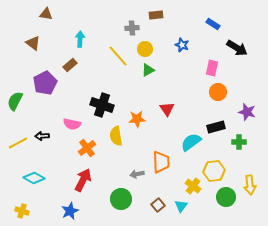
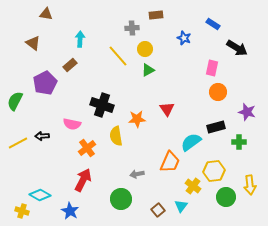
blue star at (182, 45): moved 2 px right, 7 px up
orange trapezoid at (161, 162): moved 9 px right; rotated 25 degrees clockwise
cyan diamond at (34, 178): moved 6 px right, 17 px down
brown square at (158, 205): moved 5 px down
blue star at (70, 211): rotated 18 degrees counterclockwise
